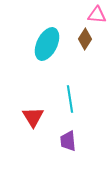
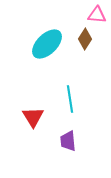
cyan ellipse: rotated 20 degrees clockwise
